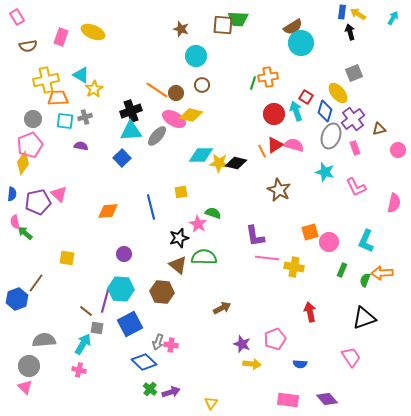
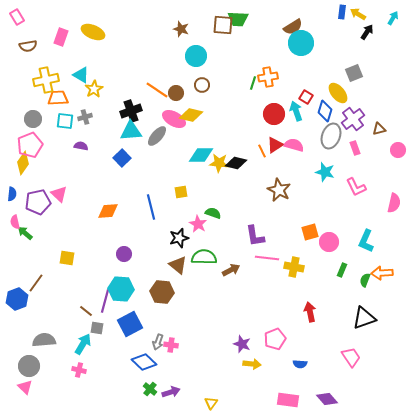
black arrow at (350, 32): moved 17 px right; rotated 49 degrees clockwise
brown arrow at (222, 308): moved 9 px right, 38 px up
